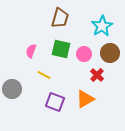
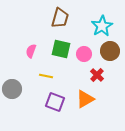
brown circle: moved 2 px up
yellow line: moved 2 px right, 1 px down; rotated 16 degrees counterclockwise
